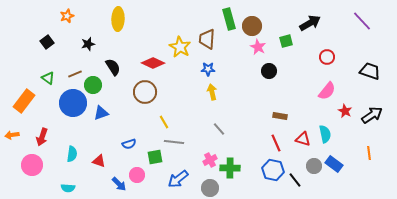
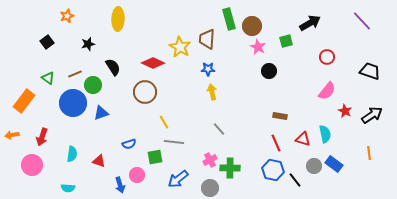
blue arrow at (119, 184): moved 1 px right, 1 px down; rotated 28 degrees clockwise
